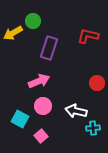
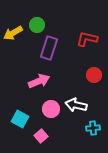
green circle: moved 4 px right, 4 px down
red L-shape: moved 1 px left, 3 px down
red circle: moved 3 px left, 8 px up
pink circle: moved 8 px right, 3 px down
white arrow: moved 6 px up
